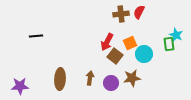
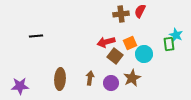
red semicircle: moved 1 px right, 1 px up
red arrow: moved 1 px left; rotated 48 degrees clockwise
brown star: rotated 18 degrees counterclockwise
